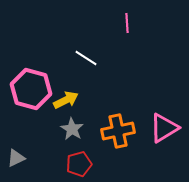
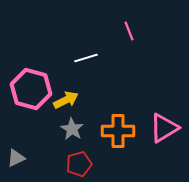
pink line: moved 2 px right, 8 px down; rotated 18 degrees counterclockwise
white line: rotated 50 degrees counterclockwise
orange cross: rotated 12 degrees clockwise
